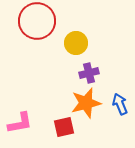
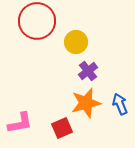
yellow circle: moved 1 px up
purple cross: moved 1 px left, 2 px up; rotated 24 degrees counterclockwise
red square: moved 2 px left, 1 px down; rotated 10 degrees counterclockwise
